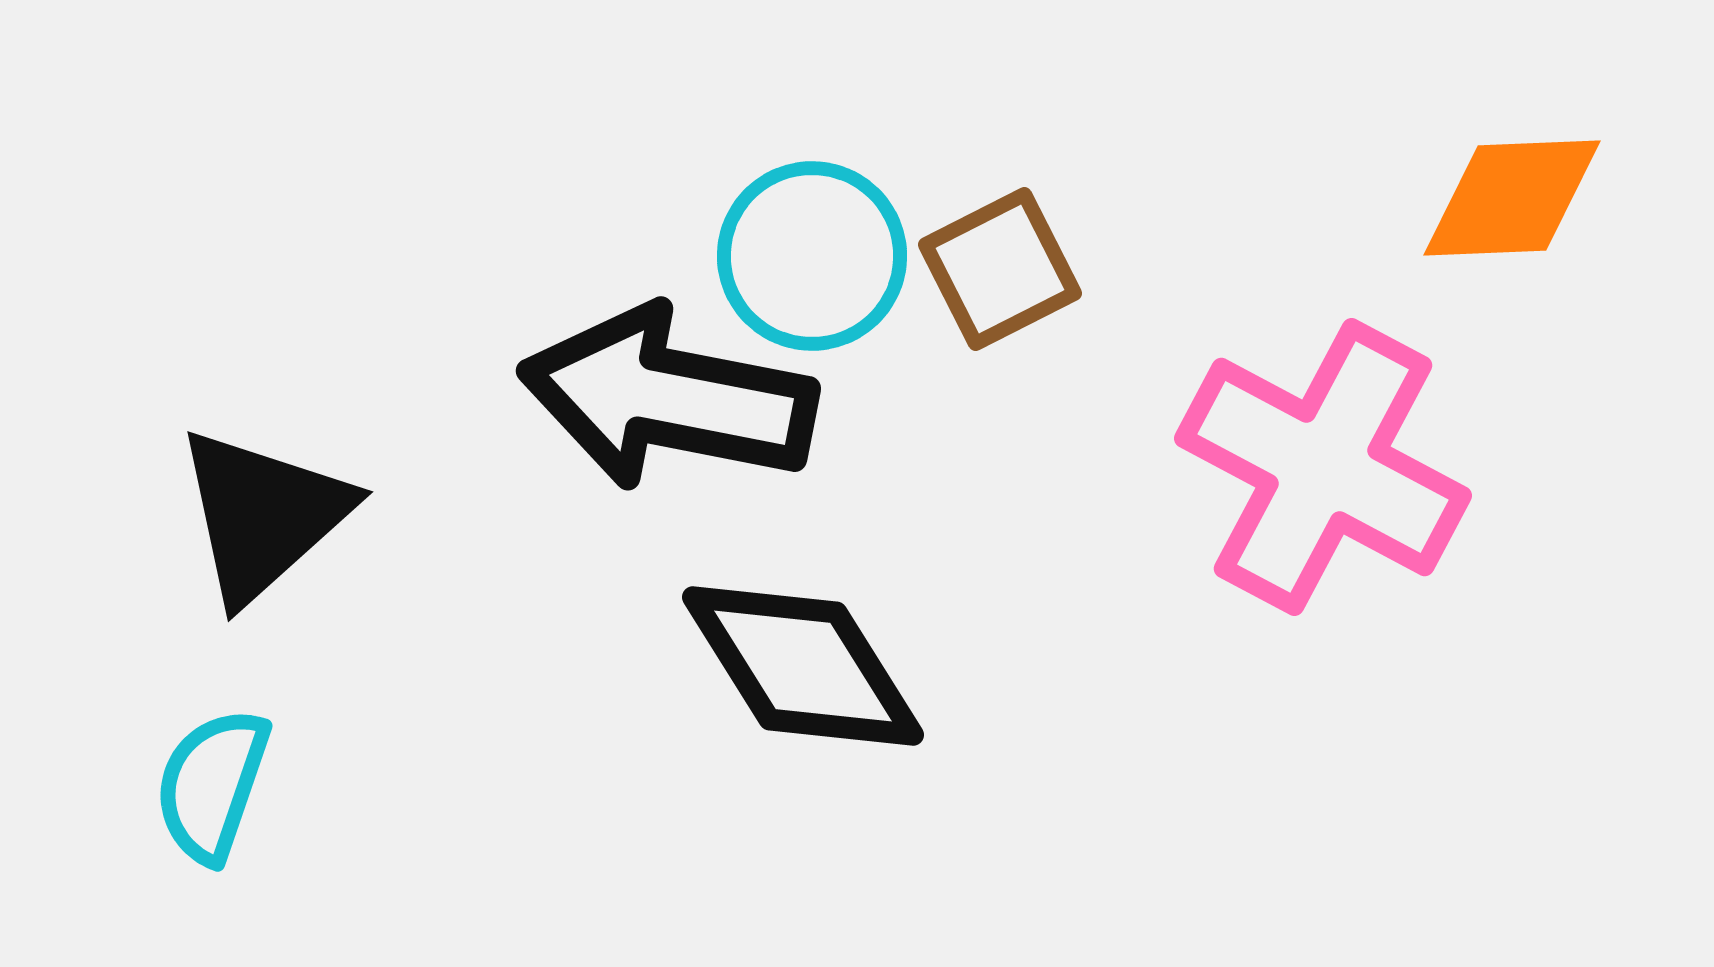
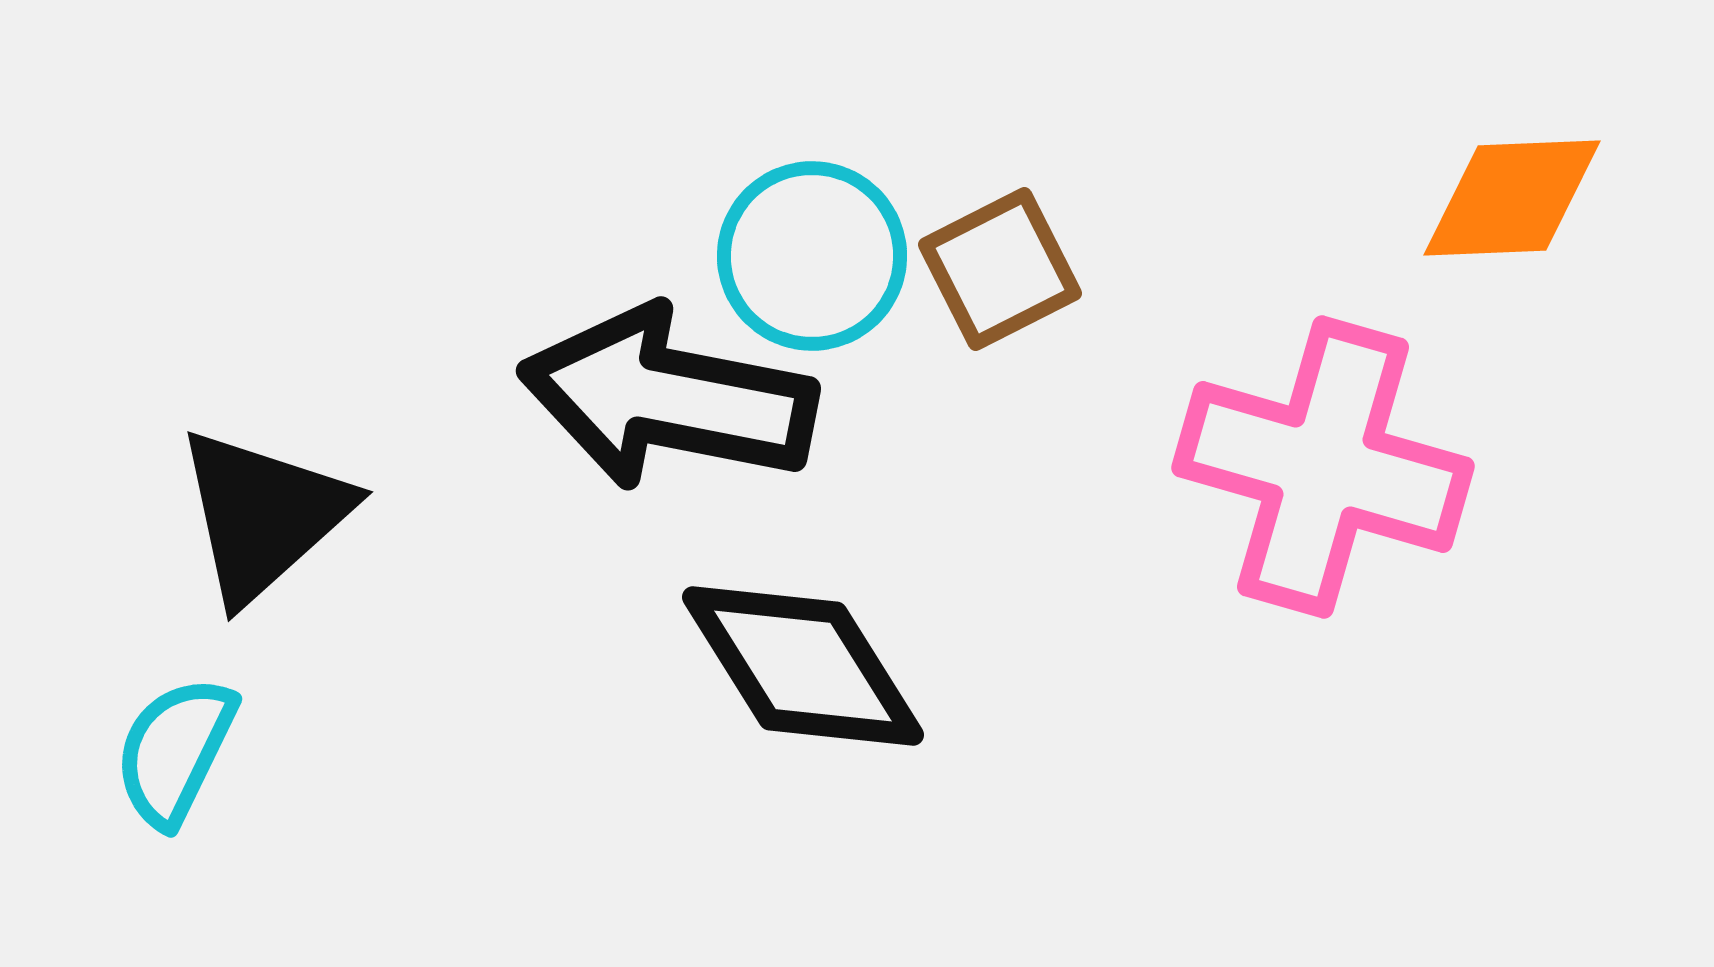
pink cross: rotated 12 degrees counterclockwise
cyan semicircle: moved 37 px left, 34 px up; rotated 7 degrees clockwise
